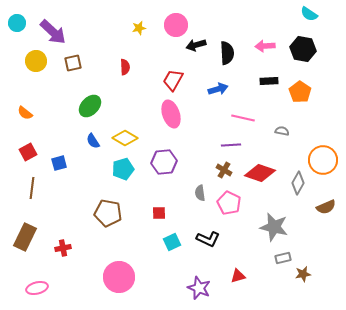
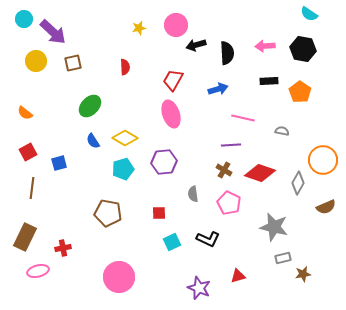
cyan circle at (17, 23): moved 7 px right, 4 px up
gray semicircle at (200, 193): moved 7 px left, 1 px down
pink ellipse at (37, 288): moved 1 px right, 17 px up
